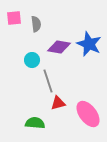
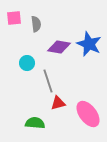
cyan circle: moved 5 px left, 3 px down
